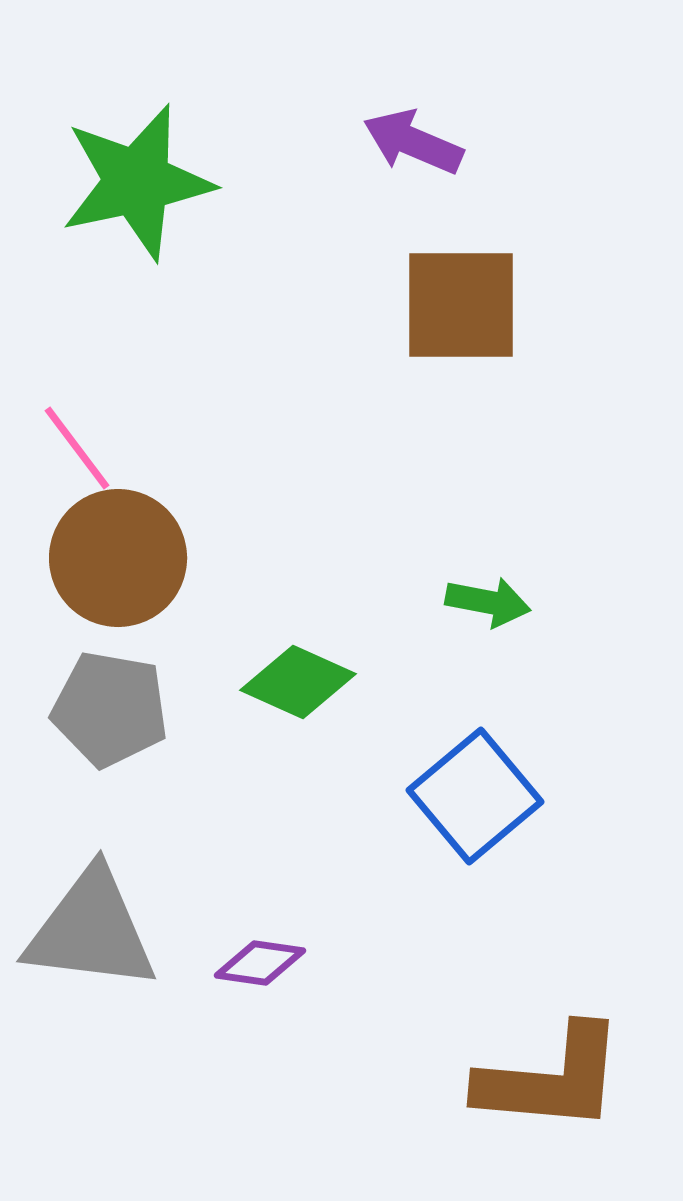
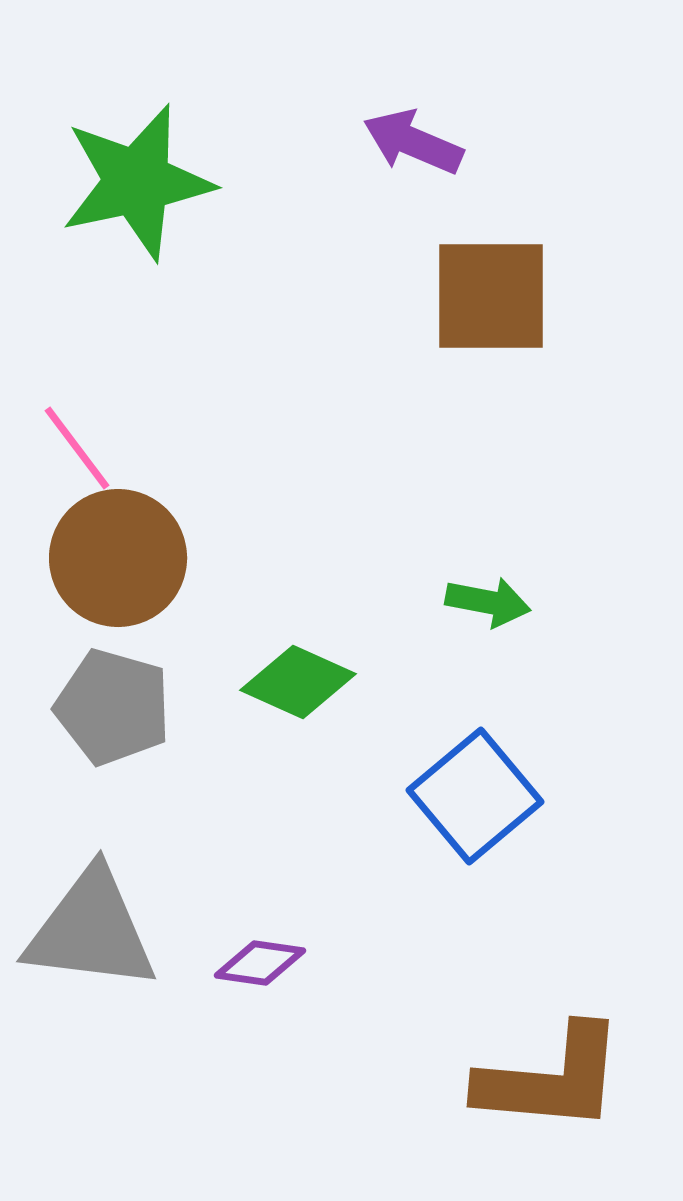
brown square: moved 30 px right, 9 px up
gray pentagon: moved 3 px right, 2 px up; rotated 6 degrees clockwise
